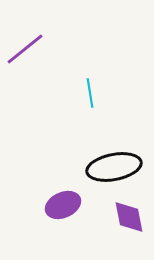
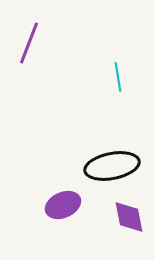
purple line: moved 4 px right, 6 px up; rotated 30 degrees counterclockwise
cyan line: moved 28 px right, 16 px up
black ellipse: moved 2 px left, 1 px up
